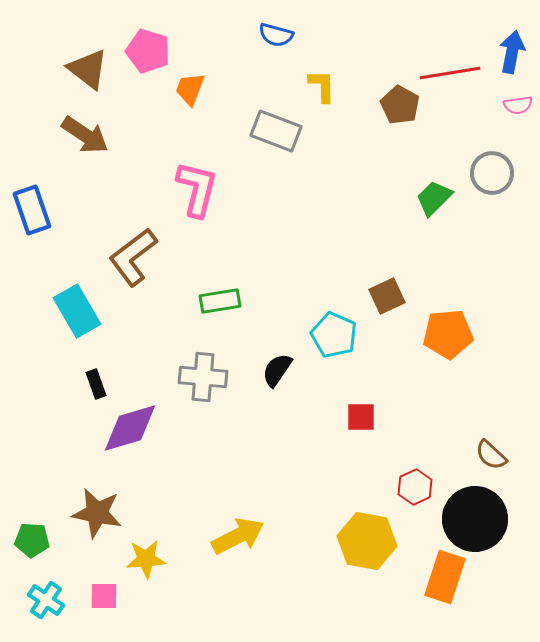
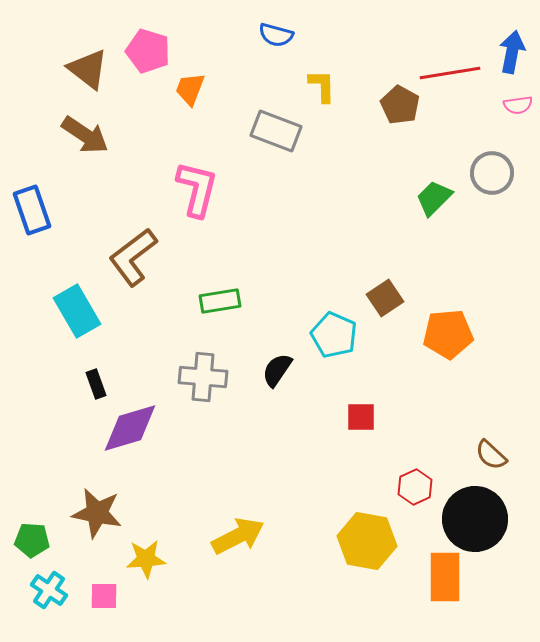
brown square: moved 2 px left, 2 px down; rotated 9 degrees counterclockwise
orange rectangle: rotated 18 degrees counterclockwise
cyan cross: moved 3 px right, 10 px up
